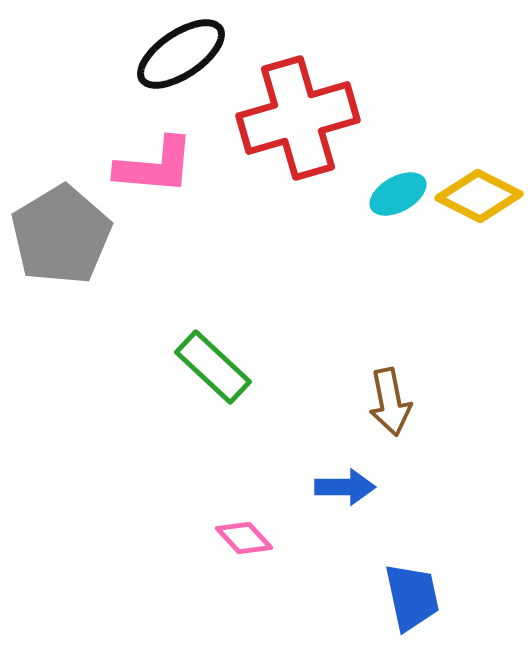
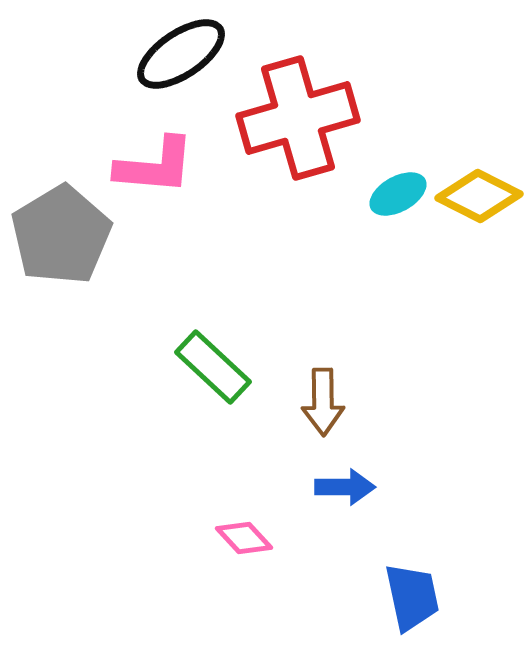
brown arrow: moved 67 px left; rotated 10 degrees clockwise
